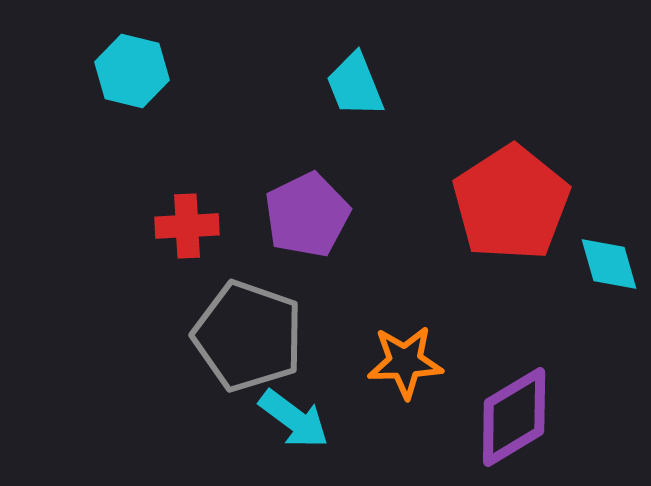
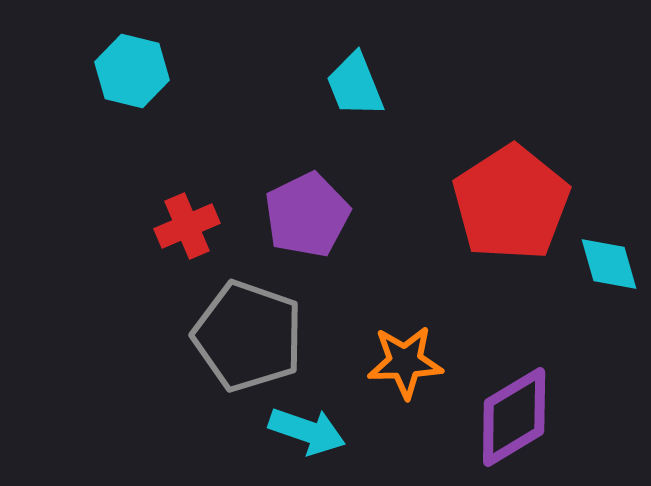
red cross: rotated 20 degrees counterclockwise
cyan arrow: moved 13 px right, 12 px down; rotated 18 degrees counterclockwise
